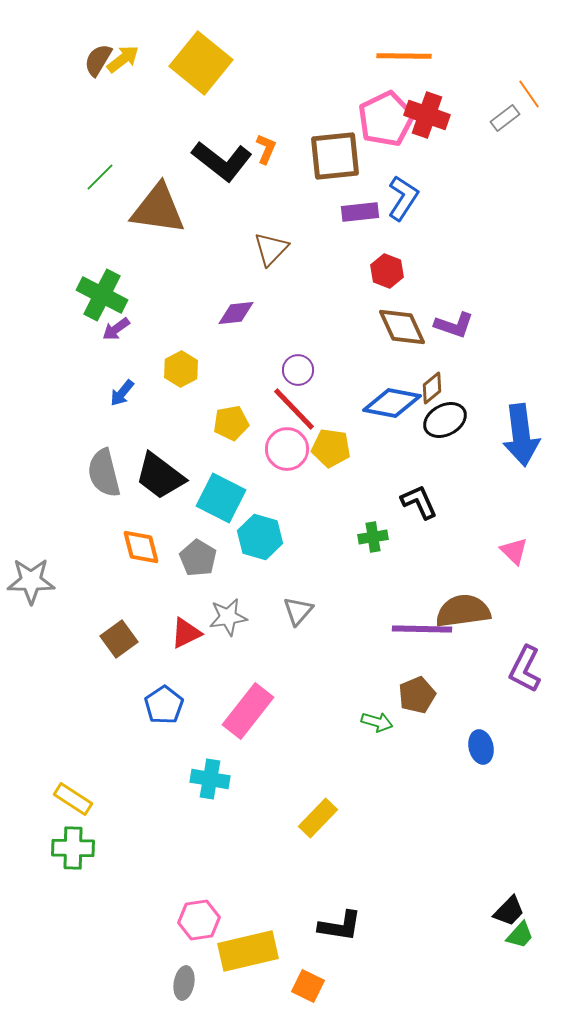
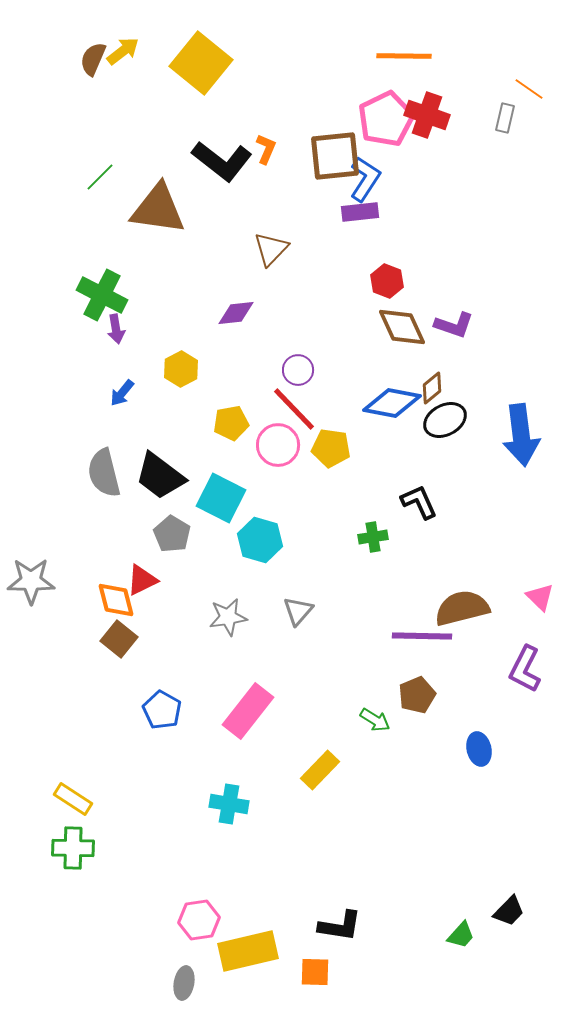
yellow arrow at (123, 59): moved 8 px up
brown semicircle at (98, 60): moved 5 px left, 1 px up; rotated 8 degrees counterclockwise
orange line at (529, 94): moved 5 px up; rotated 20 degrees counterclockwise
gray rectangle at (505, 118): rotated 40 degrees counterclockwise
blue L-shape at (403, 198): moved 38 px left, 19 px up
red hexagon at (387, 271): moved 10 px down
purple arrow at (116, 329): rotated 64 degrees counterclockwise
pink circle at (287, 449): moved 9 px left, 4 px up
cyan hexagon at (260, 537): moved 3 px down
orange diamond at (141, 547): moved 25 px left, 53 px down
pink triangle at (514, 551): moved 26 px right, 46 px down
gray pentagon at (198, 558): moved 26 px left, 24 px up
brown semicircle at (463, 611): moved 1 px left, 3 px up; rotated 6 degrees counterclockwise
purple line at (422, 629): moved 7 px down
red triangle at (186, 633): moved 44 px left, 53 px up
brown square at (119, 639): rotated 15 degrees counterclockwise
blue pentagon at (164, 705): moved 2 px left, 5 px down; rotated 9 degrees counterclockwise
green arrow at (377, 722): moved 2 px left, 2 px up; rotated 16 degrees clockwise
blue ellipse at (481, 747): moved 2 px left, 2 px down
cyan cross at (210, 779): moved 19 px right, 25 px down
yellow rectangle at (318, 818): moved 2 px right, 48 px up
green trapezoid at (520, 935): moved 59 px left
orange square at (308, 986): moved 7 px right, 14 px up; rotated 24 degrees counterclockwise
